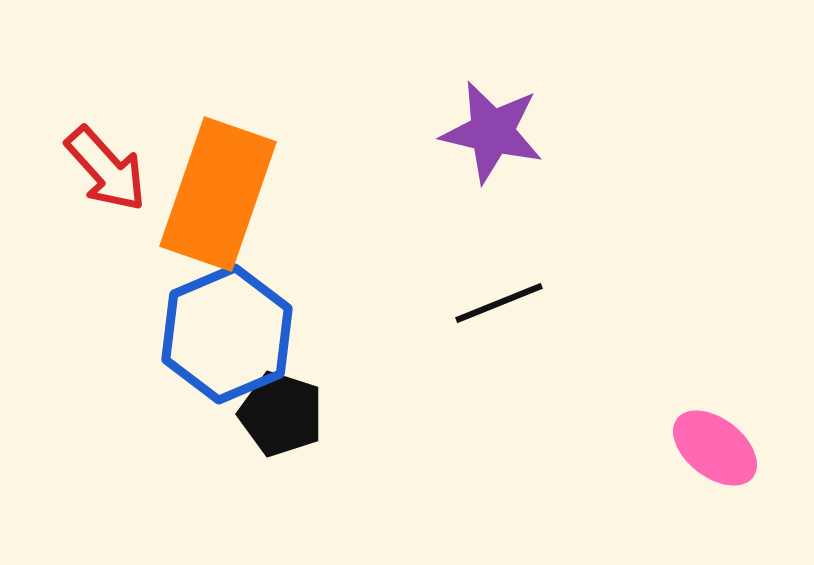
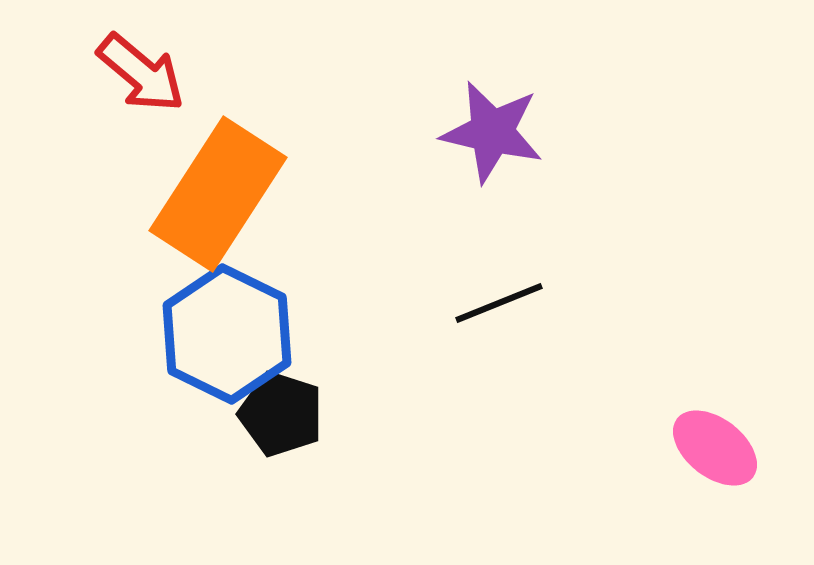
red arrow: moved 35 px right, 96 px up; rotated 8 degrees counterclockwise
orange rectangle: rotated 14 degrees clockwise
blue hexagon: rotated 11 degrees counterclockwise
